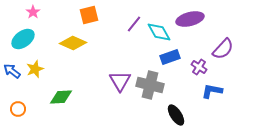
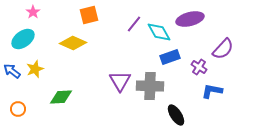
gray cross: moved 1 px down; rotated 12 degrees counterclockwise
